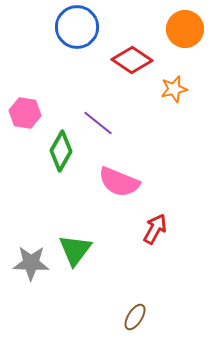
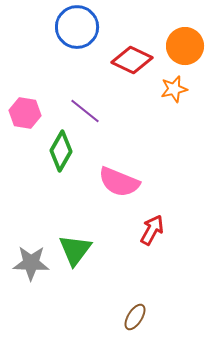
orange circle: moved 17 px down
red diamond: rotated 9 degrees counterclockwise
purple line: moved 13 px left, 12 px up
red arrow: moved 3 px left, 1 px down
